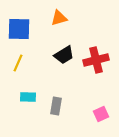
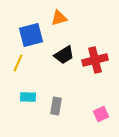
blue square: moved 12 px right, 6 px down; rotated 15 degrees counterclockwise
red cross: moved 1 px left
